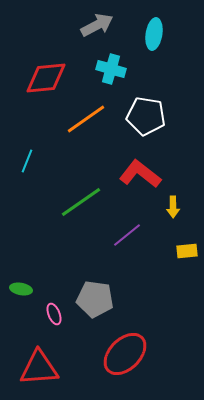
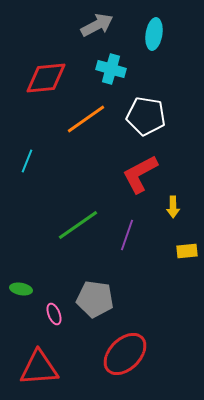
red L-shape: rotated 66 degrees counterclockwise
green line: moved 3 px left, 23 px down
purple line: rotated 32 degrees counterclockwise
